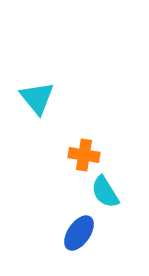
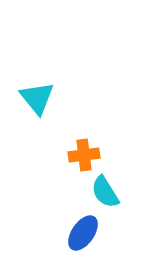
orange cross: rotated 16 degrees counterclockwise
blue ellipse: moved 4 px right
